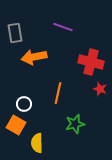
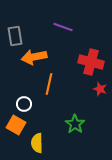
gray rectangle: moved 3 px down
orange line: moved 9 px left, 9 px up
green star: rotated 24 degrees counterclockwise
